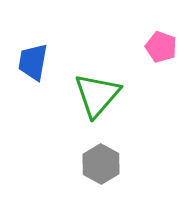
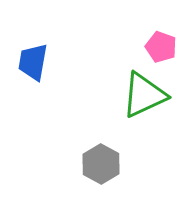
green triangle: moved 47 px right; rotated 24 degrees clockwise
